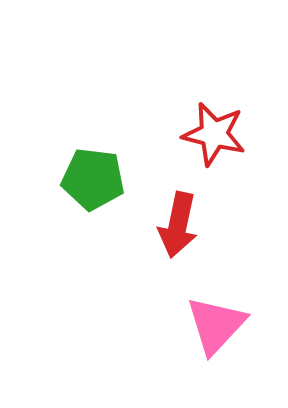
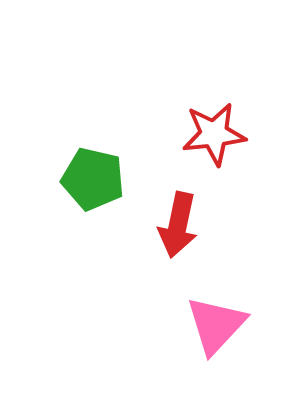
red star: rotated 20 degrees counterclockwise
green pentagon: rotated 6 degrees clockwise
